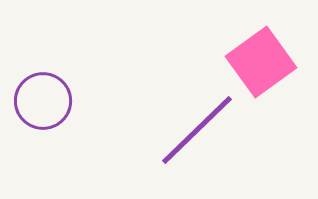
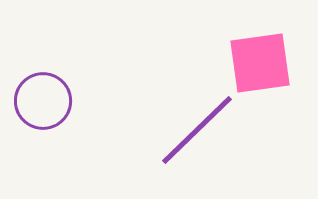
pink square: moved 1 px left, 1 px down; rotated 28 degrees clockwise
